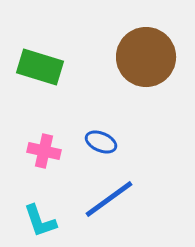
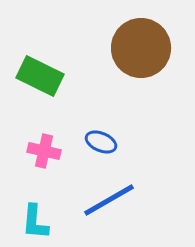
brown circle: moved 5 px left, 9 px up
green rectangle: moved 9 px down; rotated 9 degrees clockwise
blue line: moved 1 px down; rotated 6 degrees clockwise
cyan L-shape: moved 5 px left, 1 px down; rotated 24 degrees clockwise
